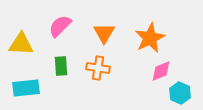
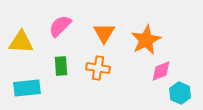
orange star: moved 4 px left, 2 px down
yellow triangle: moved 2 px up
cyan rectangle: moved 1 px right
